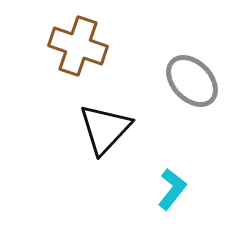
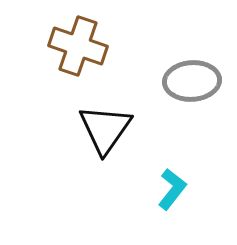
gray ellipse: rotated 50 degrees counterclockwise
black triangle: rotated 8 degrees counterclockwise
